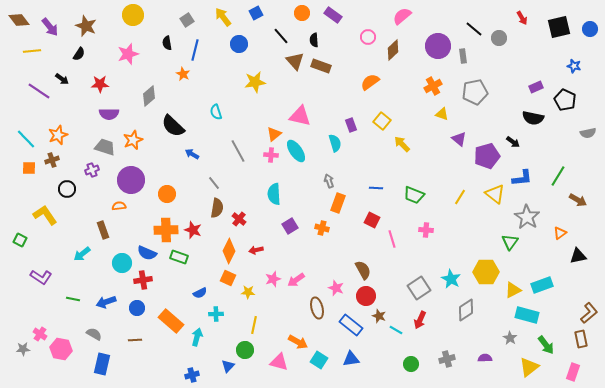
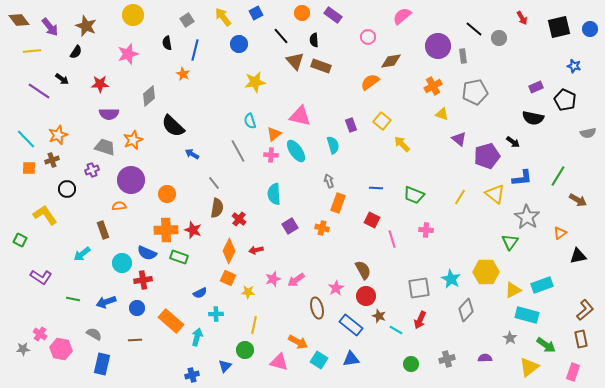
brown diamond at (393, 50): moved 2 px left, 11 px down; rotated 35 degrees clockwise
black semicircle at (79, 54): moved 3 px left, 2 px up
cyan semicircle at (216, 112): moved 34 px right, 9 px down
cyan semicircle at (335, 143): moved 2 px left, 2 px down
pink star at (336, 288): rotated 21 degrees clockwise
gray square at (419, 288): rotated 25 degrees clockwise
gray diamond at (466, 310): rotated 15 degrees counterclockwise
brown L-shape at (589, 313): moved 4 px left, 3 px up
green arrow at (546, 345): rotated 18 degrees counterclockwise
blue triangle at (228, 366): moved 3 px left
